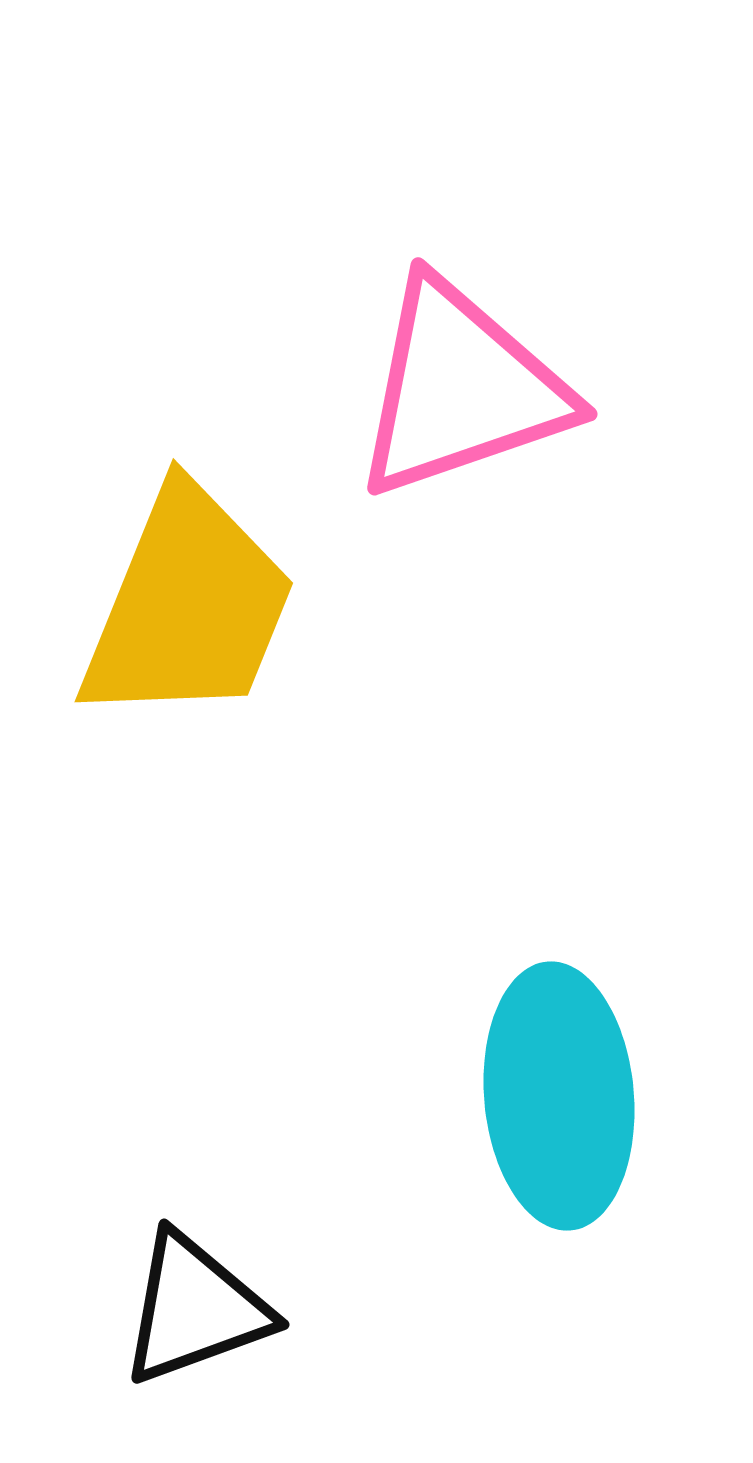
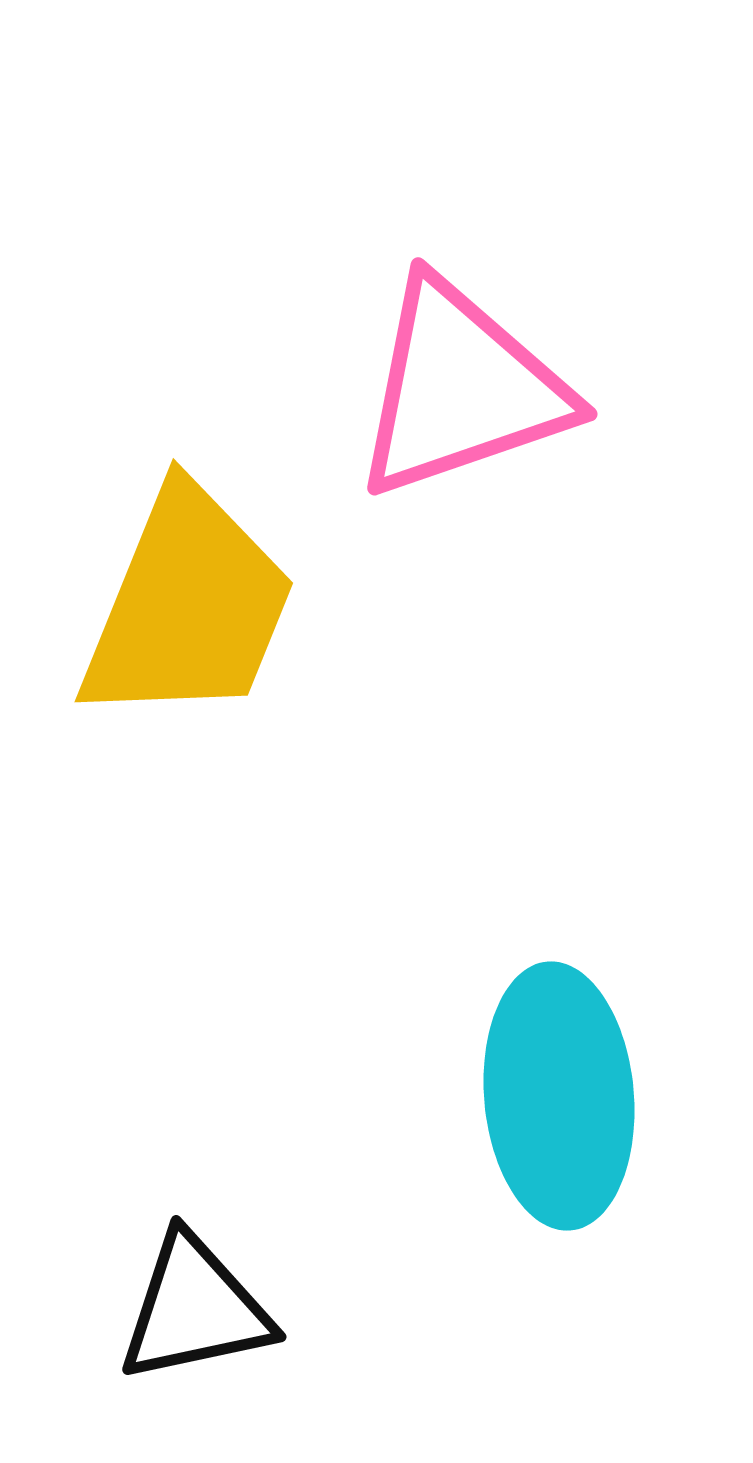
black triangle: rotated 8 degrees clockwise
